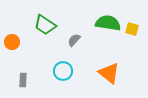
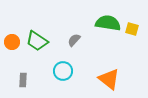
green trapezoid: moved 8 px left, 16 px down
orange triangle: moved 6 px down
